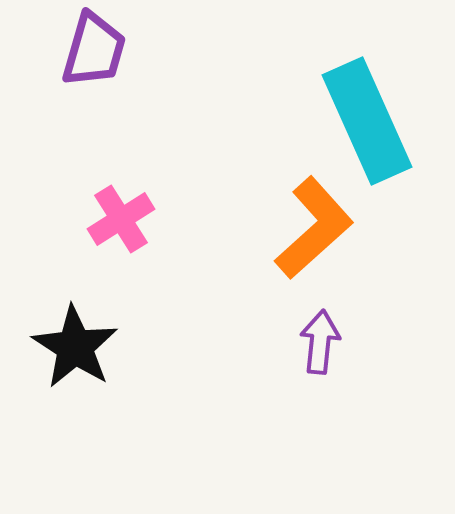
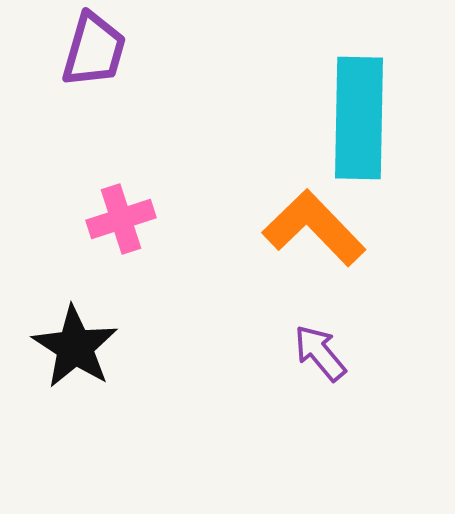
cyan rectangle: moved 8 px left, 3 px up; rotated 25 degrees clockwise
pink cross: rotated 14 degrees clockwise
orange L-shape: rotated 92 degrees counterclockwise
purple arrow: moved 11 px down; rotated 46 degrees counterclockwise
